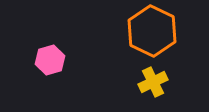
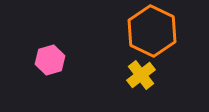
yellow cross: moved 12 px left, 7 px up; rotated 12 degrees counterclockwise
